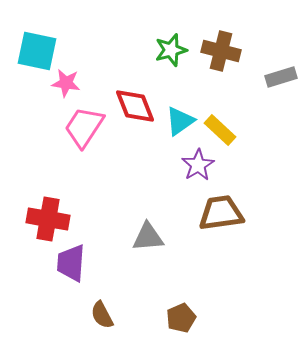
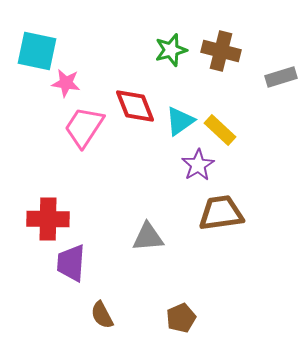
red cross: rotated 9 degrees counterclockwise
